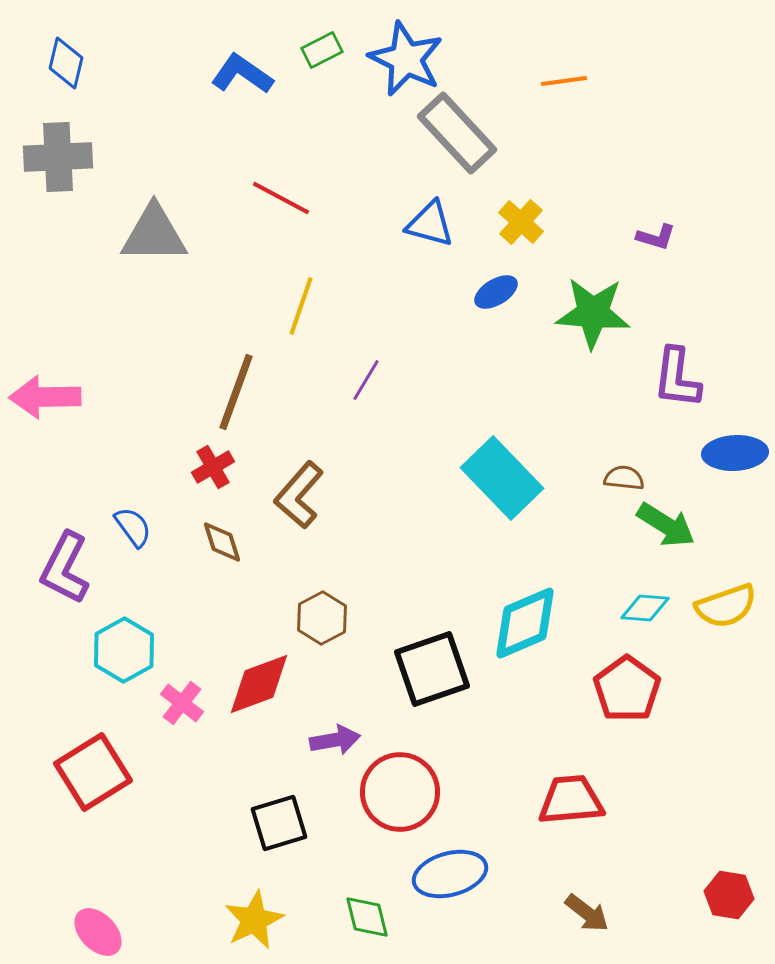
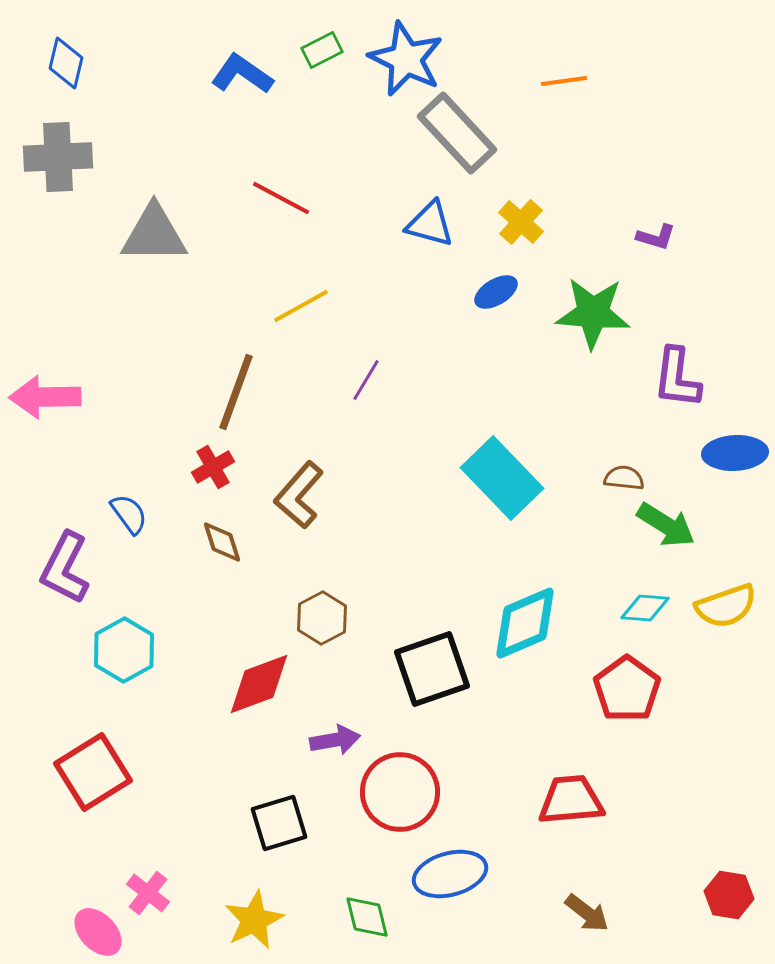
yellow line at (301, 306): rotated 42 degrees clockwise
blue semicircle at (133, 527): moved 4 px left, 13 px up
pink cross at (182, 703): moved 34 px left, 190 px down
